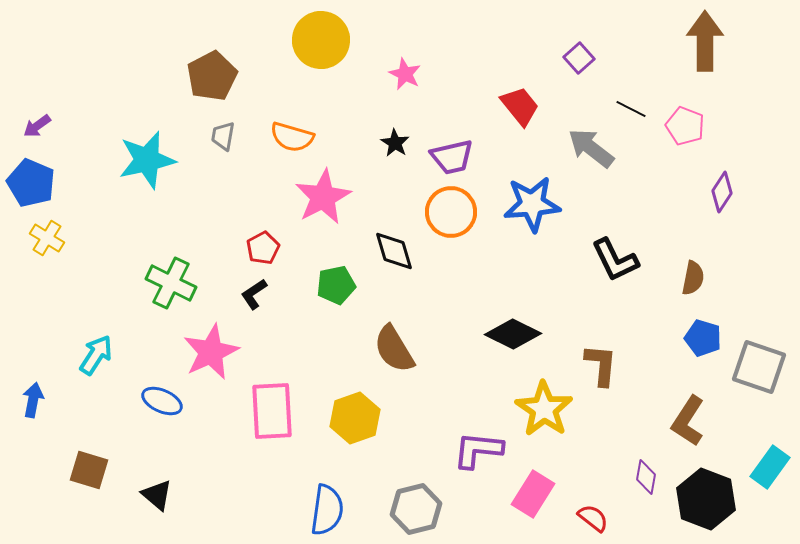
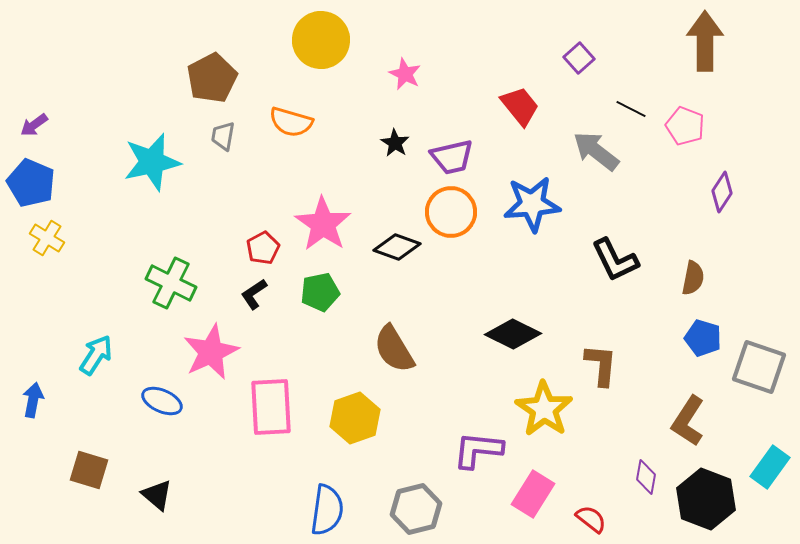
brown pentagon at (212, 76): moved 2 px down
purple arrow at (37, 126): moved 3 px left, 1 px up
orange semicircle at (292, 137): moved 1 px left, 15 px up
gray arrow at (591, 148): moved 5 px right, 3 px down
cyan star at (147, 160): moved 5 px right, 2 px down
pink star at (323, 197): moved 27 px down; rotated 10 degrees counterclockwise
black diamond at (394, 251): moved 3 px right, 4 px up; rotated 54 degrees counterclockwise
green pentagon at (336, 285): moved 16 px left, 7 px down
pink rectangle at (272, 411): moved 1 px left, 4 px up
red semicircle at (593, 518): moved 2 px left, 1 px down
